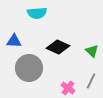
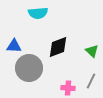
cyan semicircle: moved 1 px right
blue triangle: moved 5 px down
black diamond: rotated 45 degrees counterclockwise
pink cross: rotated 32 degrees counterclockwise
